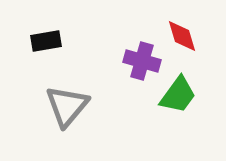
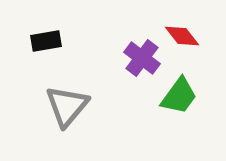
red diamond: rotated 21 degrees counterclockwise
purple cross: moved 3 px up; rotated 21 degrees clockwise
green trapezoid: moved 1 px right, 1 px down
